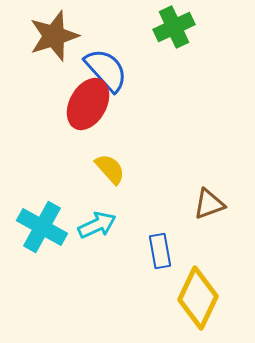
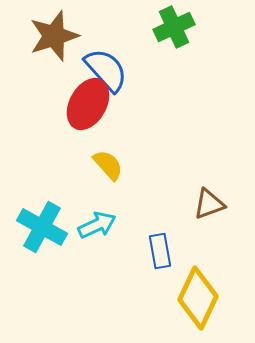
yellow semicircle: moved 2 px left, 4 px up
